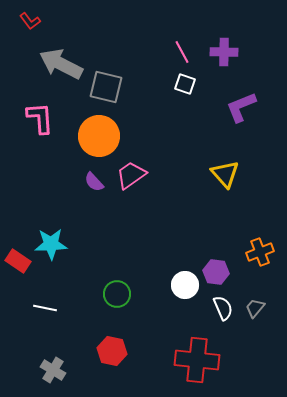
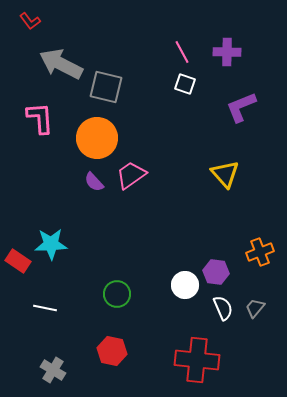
purple cross: moved 3 px right
orange circle: moved 2 px left, 2 px down
